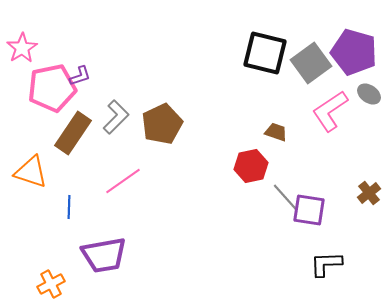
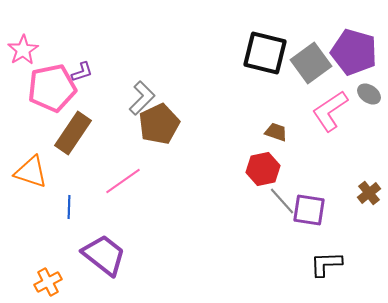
pink star: moved 1 px right, 2 px down
purple L-shape: moved 2 px right, 4 px up
gray L-shape: moved 26 px right, 19 px up
brown pentagon: moved 3 px left
red hexagon: moved 12 px right, 3 px down
gray line: moved 3 px left, 4 px down
purple trapezoid: rotated 132 degrees counterclockwise
orange cross: moved 3 px left, 2 px up
